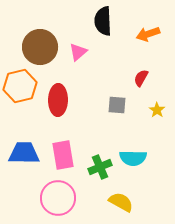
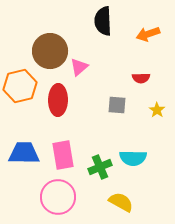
brown circle: moved 10 px right, 4 px down
pink triangle: moved 1 px right, 15 px down
red semicircle: rotated 120 degrees counterclockwise
pink circle: moved 1 px up
